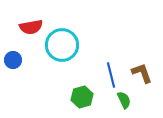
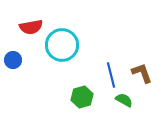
green semicircle: rotated 36 degrees counterclockwise
